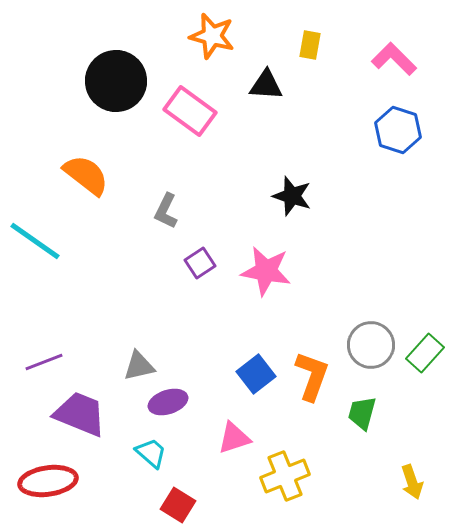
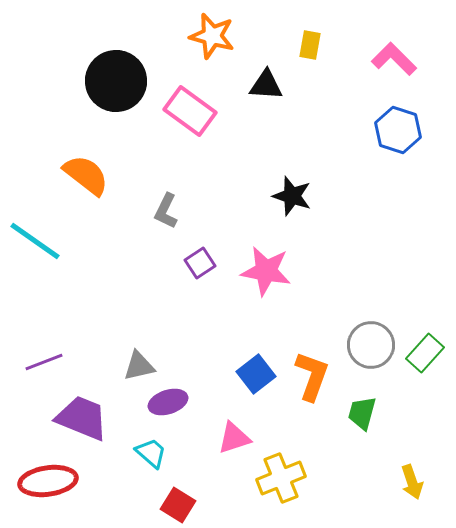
purple trapezoid: moved 2 px right, 4 px down
yellow cross: moved 4 px left, 2 px down
